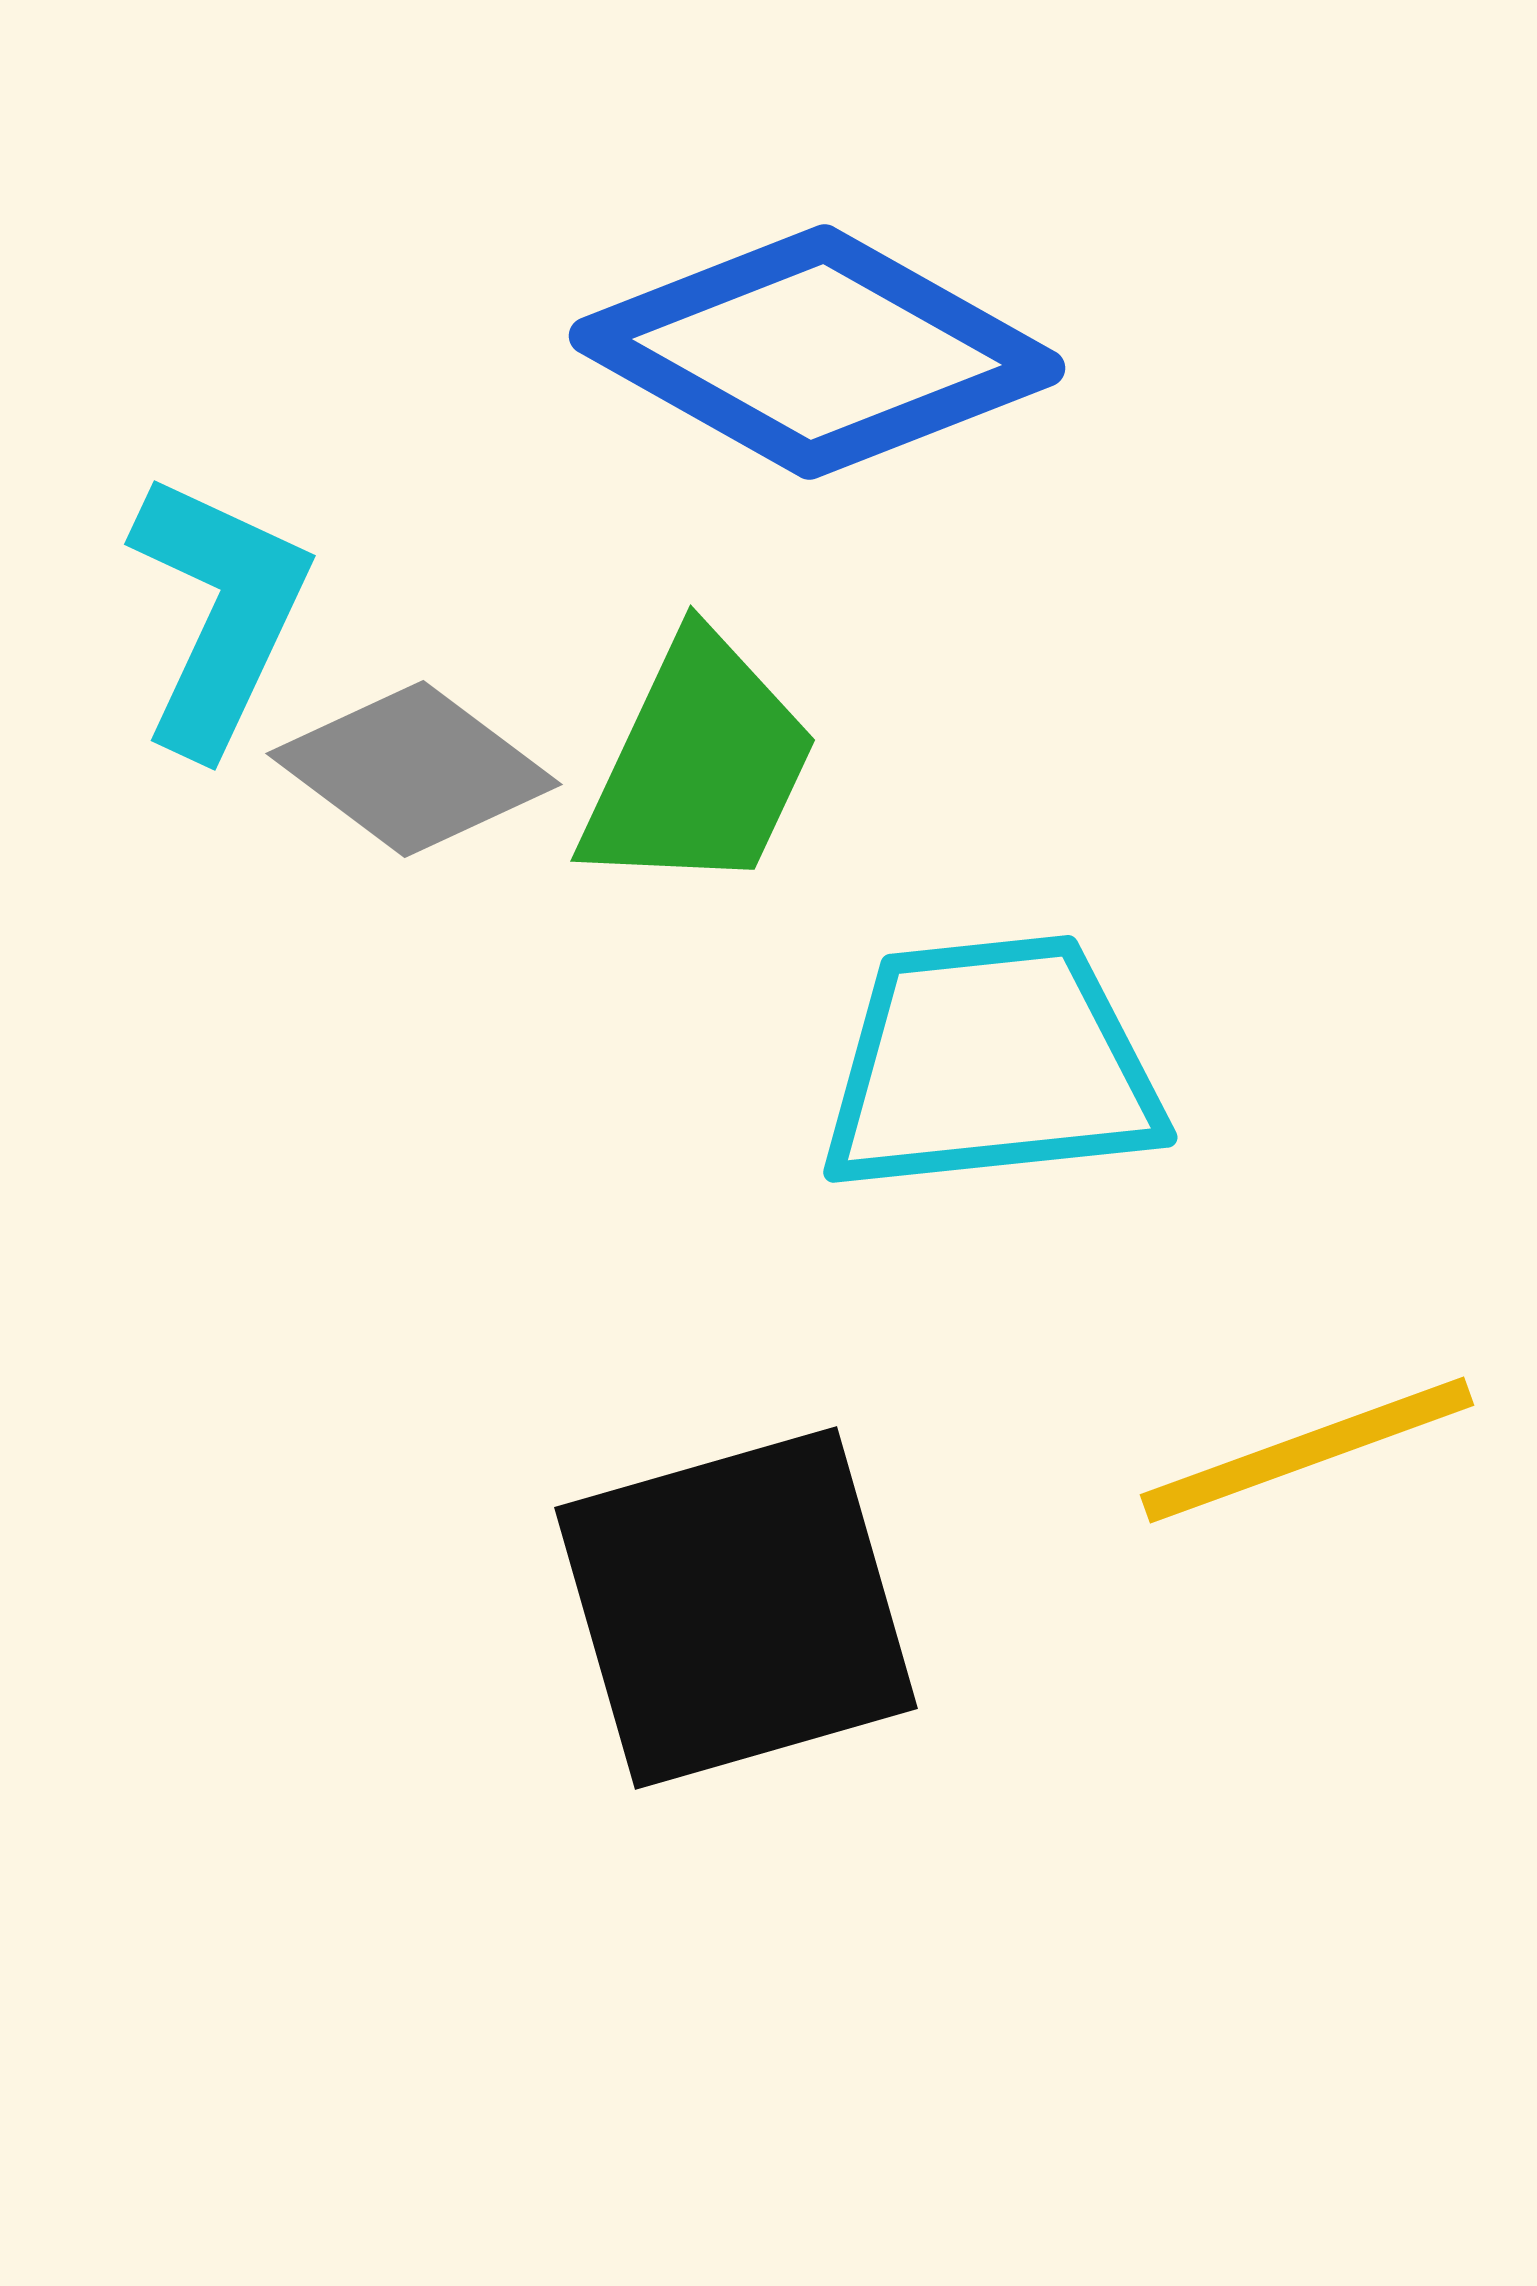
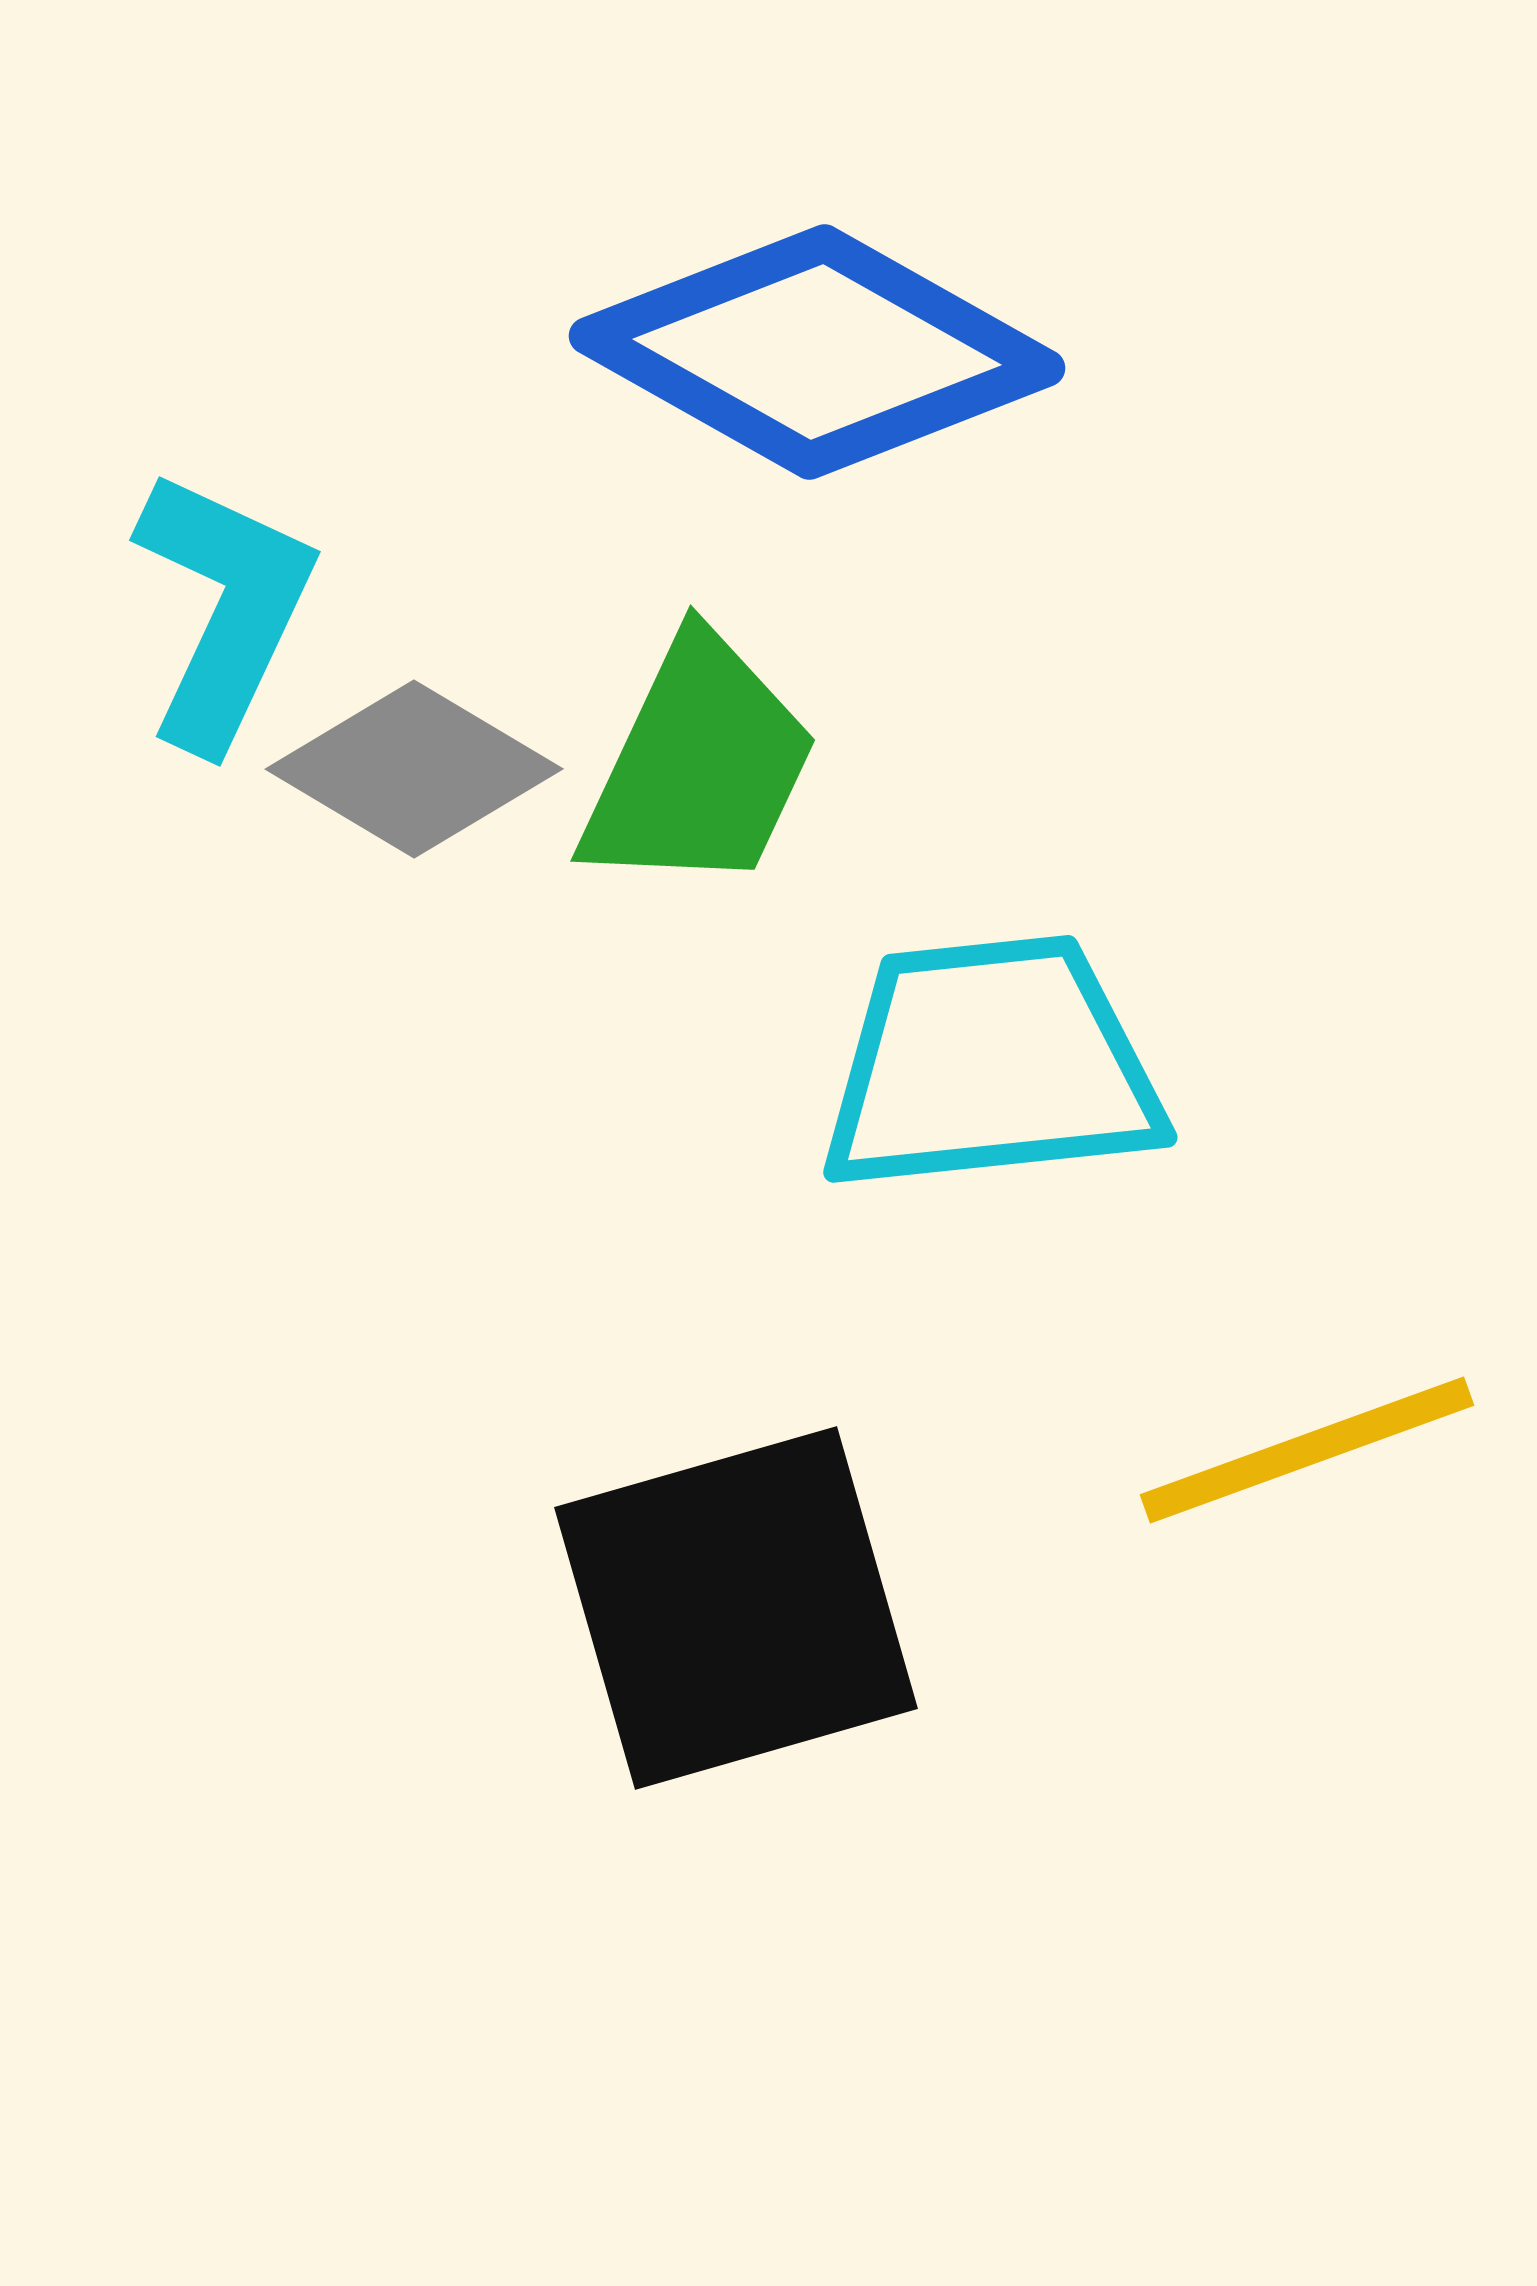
cyan L-shape: moved 5 px right, 4 px up
gray diamond: rotated 6 degrees counterclockwise
